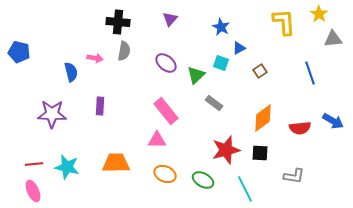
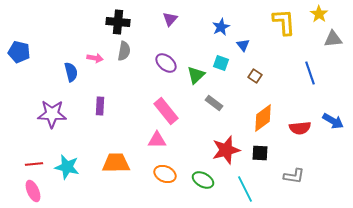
blue star: rotated 18 degrees clockwise
blue triangle: moved 4 px right, 3 px up; rotated 40 degrees counterclockwise
brown square: moved 5 px left, 5 px down; rotated 24 degrees counterclockwise
